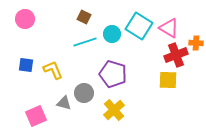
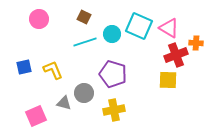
pink circle: moved 14 px right
cyan square: rotated 8 degrees counterclockwise
blue square: moved 2 px left, 2 px down; rotated 21 degrees counterclockwise
yellow cross: rotated 30 degrees clockwise
